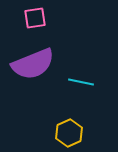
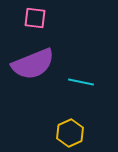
pink square: rotated 15 degrees clockwise
yellow hexagon: moved 1 px right
